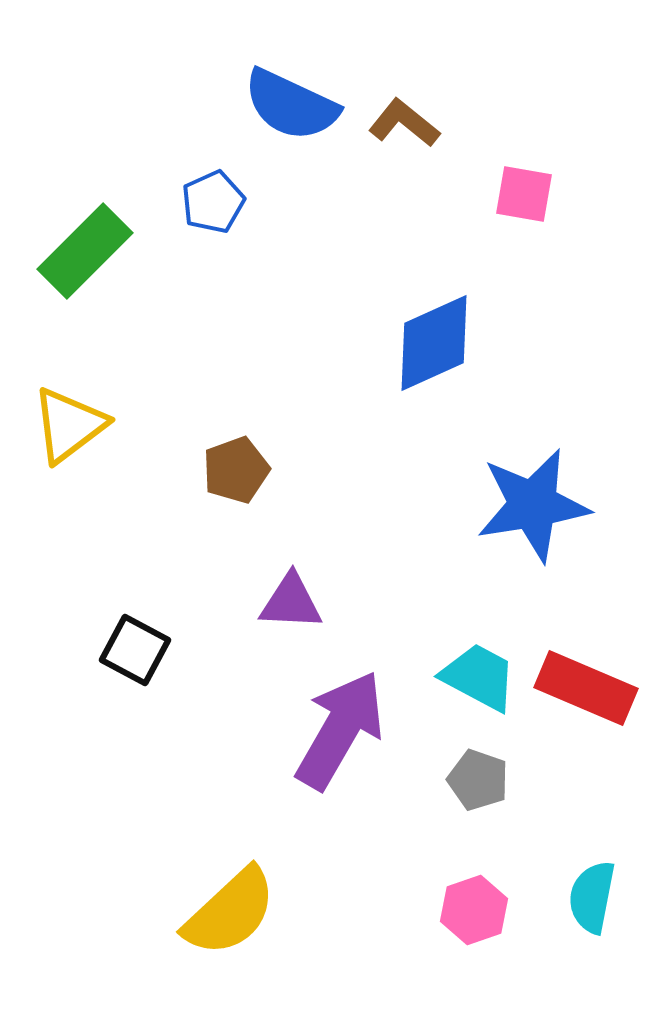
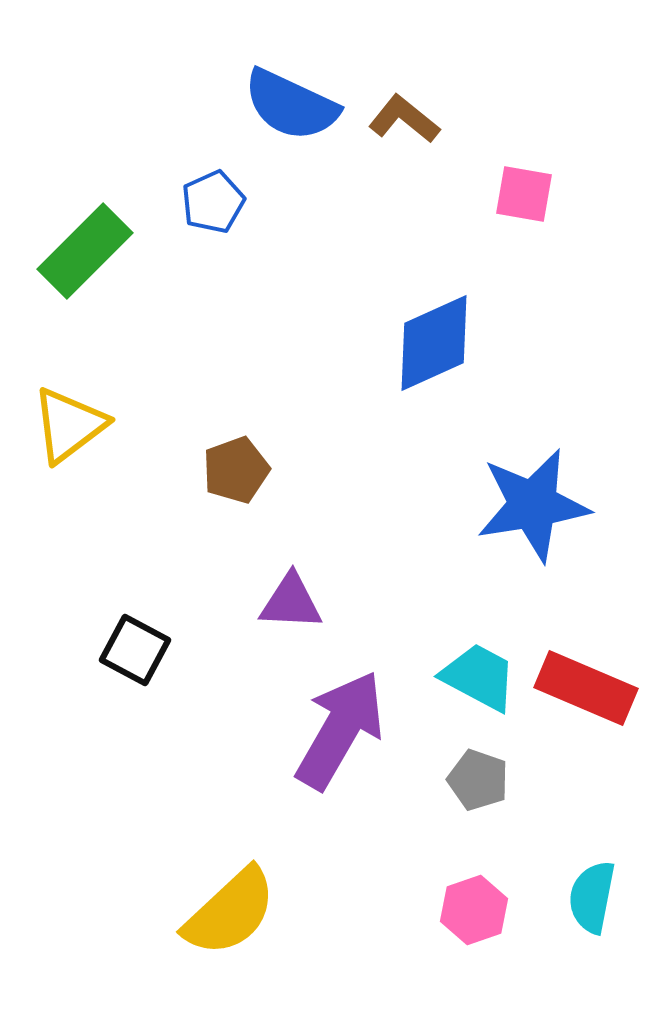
brown L-shape: moved 4 px up
